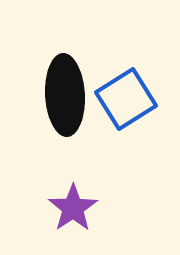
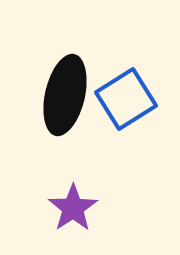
black ellipse: rotated 16 degrees clockwise
